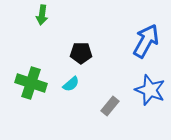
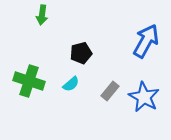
black pentagon: rotated 15 degrees counterclockwise
green cross: moved 2 px left, 2 px up
blue star: moved 6 px left, 7 px down; rotated 8 degrees clockwise
gray rectangle: moved 15 px up
